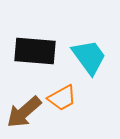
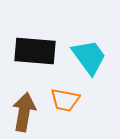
orange trapezoid: moved 3 px right, 2 px down; rotated 40 degrees clockwise
brown arrow: rotated 141 degrees clockwise
